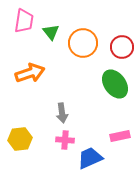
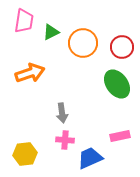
green triangle: rotated 42 degrees clockwise
green ellipse: moved 2 px right
yellow hexagon: moved 5 px right, 15 px down
